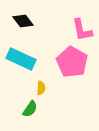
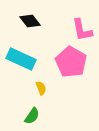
black diamond: moved 7 px right
pink pentagon: moved 1 px left
yellow semicircle: rotated 24 degrees counterclockwise
green semicircle: moved 2 px right, 7 px down
